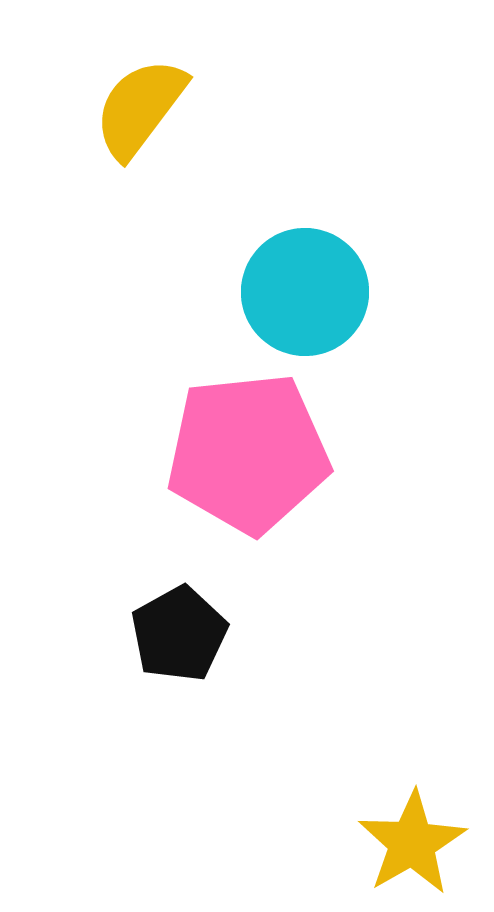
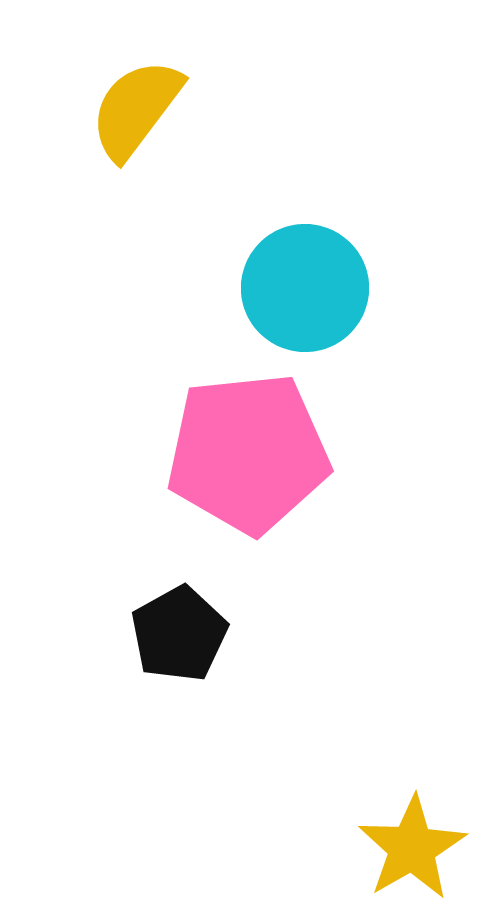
yellow semicircle: moved 4 px left, 1 px down
cyan circle: moved 4 px up
yellow star: moved 5 px down
